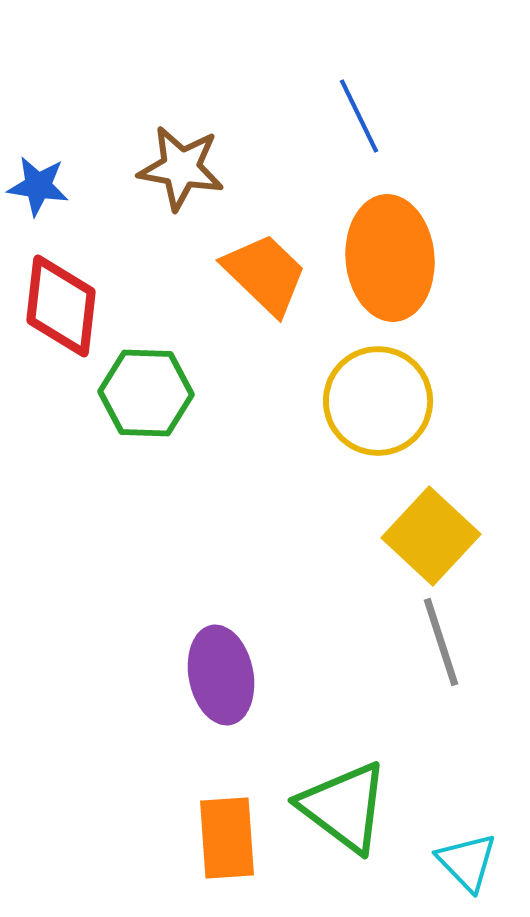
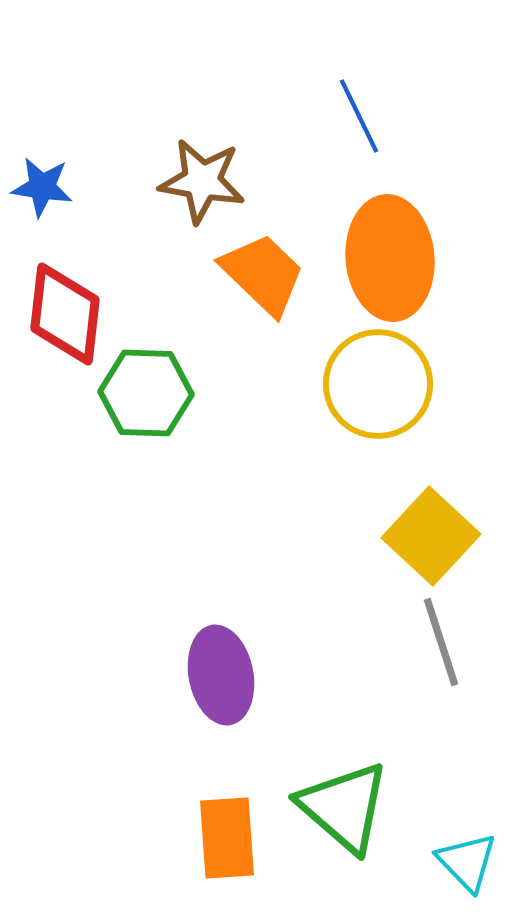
brown star: moved 21 px right, 13 px down
blue star: moved 4 px right, 1 px down
orange trapezoid: moved 2 px left
red diamond: moved 4 px right, 8 px down
yellow circle: moved 17 px up
green triangle: rotated 4 degrees clockwise
